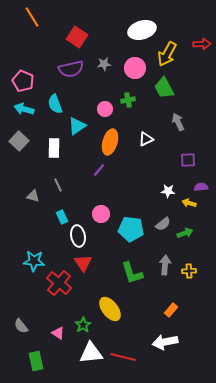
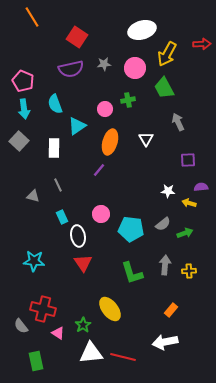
cyan arrow at (24, 109): rotated 114 degrees counterclockwise
white triangle at (146, 139): rotated 35 degrees counterclockwise
red cross at (59, 283): moved 16 px left, 26 px down; rotated 25 degrees counterclockwise
